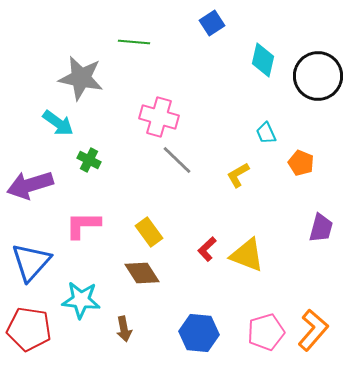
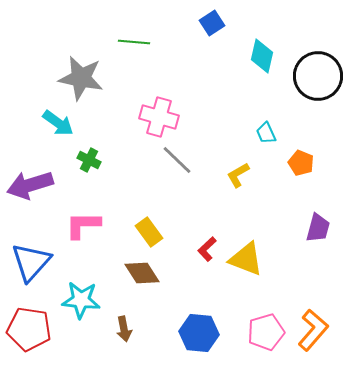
cyan diamond: moved 1 px left, 4 px up
purple trapezoid: moved 3 px left
yellow triangle: moved 1 px left, 4 px down
